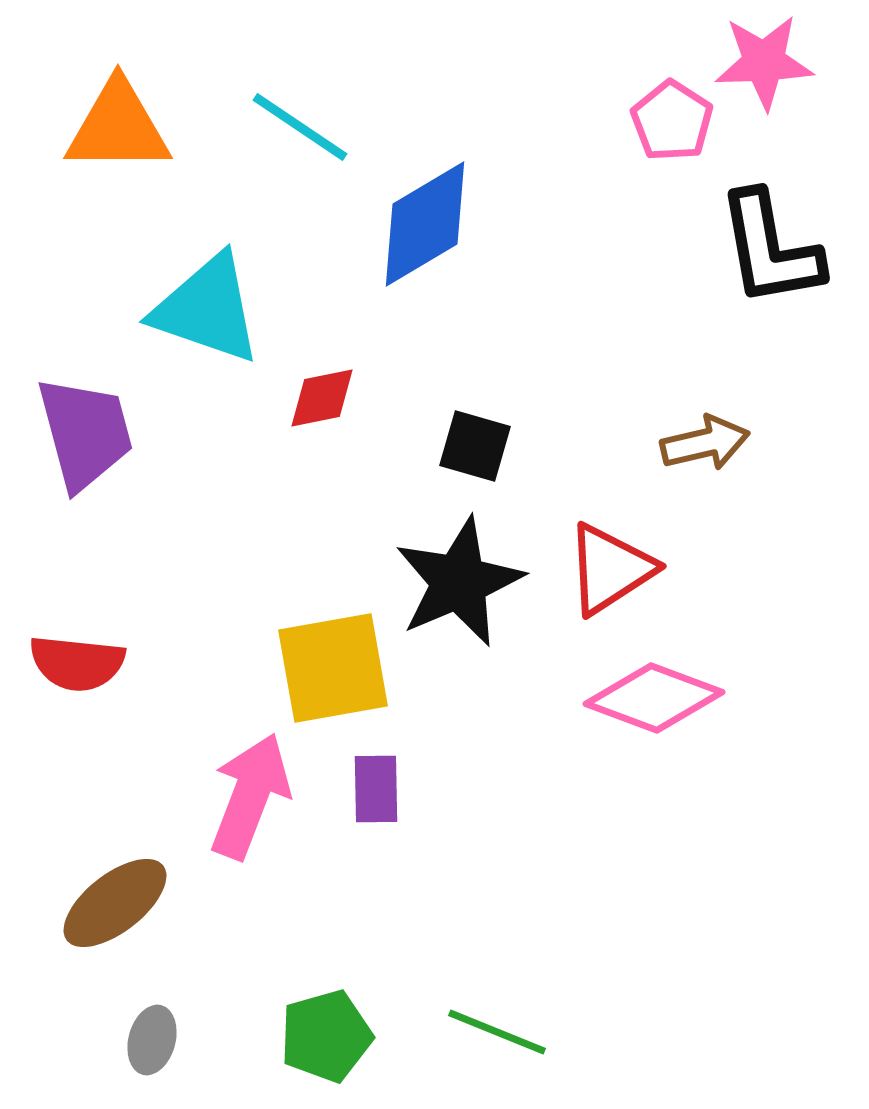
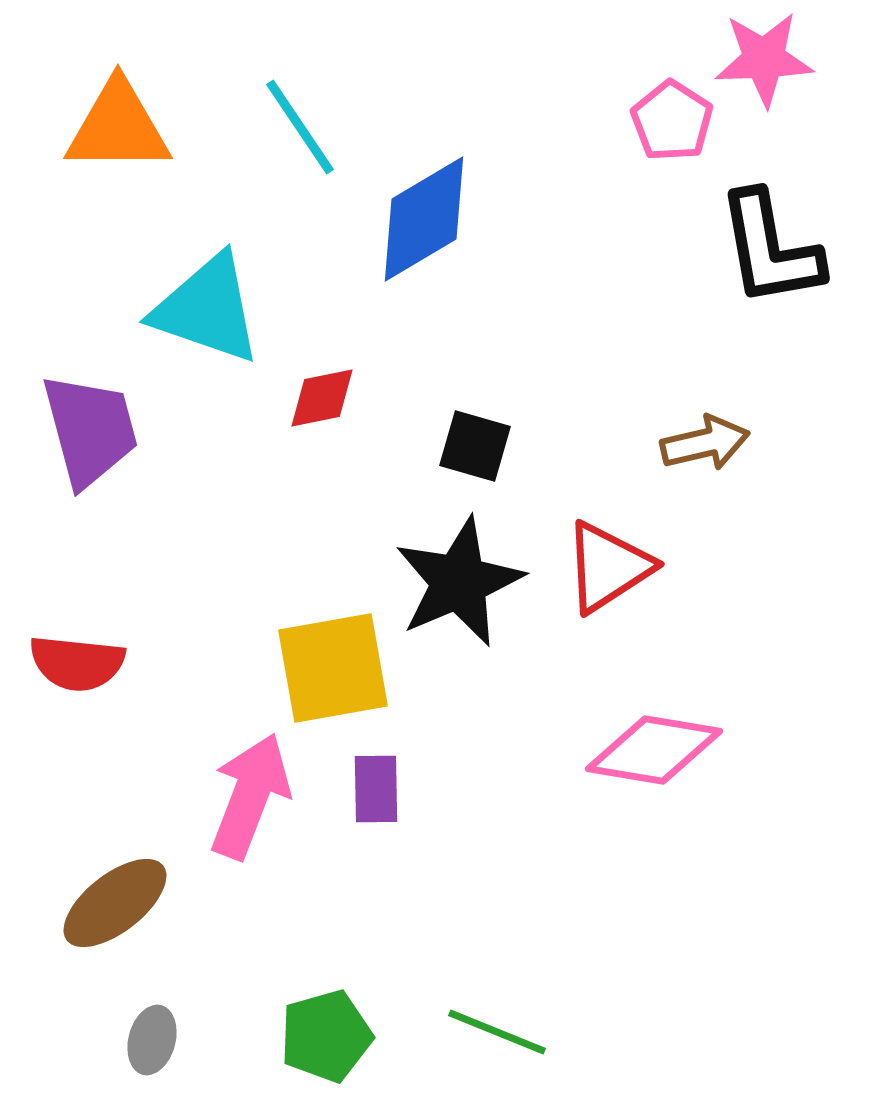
pink star: moved 3 px up
cyan line: rotated 22 degrees clockwise
blue diamond: moved 1 px left, 5 px up
purple trapezoid: moved 5 px right, 3 px up
red triangle: moved 2 px left, 2 px up
pink diamond: moved 52 px down; rotated 11 degrees counterclockwise
